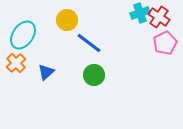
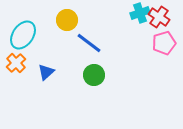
pink pentagon: moved 1 px left; rotated 10 degrees clockwise
